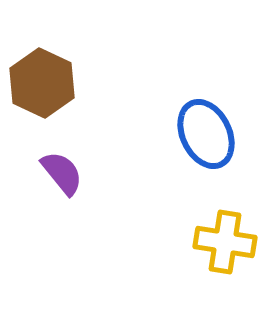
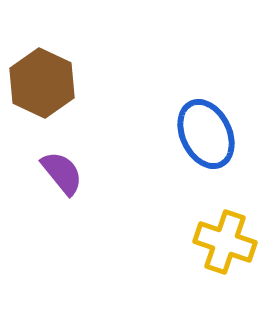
yellow cross: rotated 10 degrees clockwise
